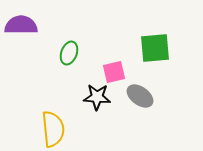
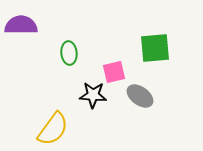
green ellipse: rotated 25 degrees counterclockwise
black star: moved 4 px left, 2 px up
yellow semicircle: rotated 42 degrees clockwise
